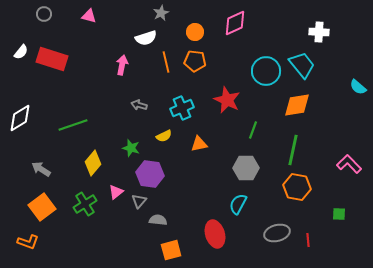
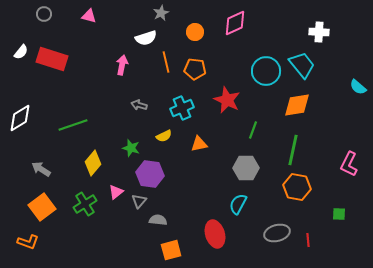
orange pentagon at (195, 61): moved 8 px down
pink L-shape at (349, 164): rotated 110 degrees counterclockwise
